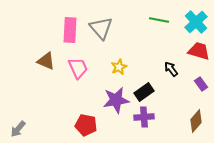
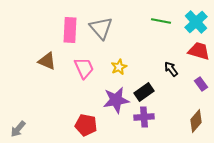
green line: moved 2 px right, 1 px down
brown triangle: moved 1 px right
pink trapezoid: moved 6 px right
